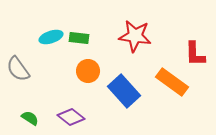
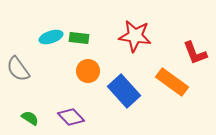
red L-shape: moved 1 px up; rotated 20 degrees counterclockwise
purple diamond: rotated 8 degrees clockwise
